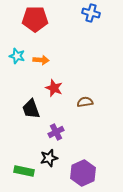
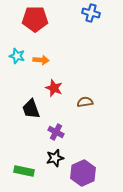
purple cross: rotated 35 degrees counterclockwise
black star: moved 6 px right
